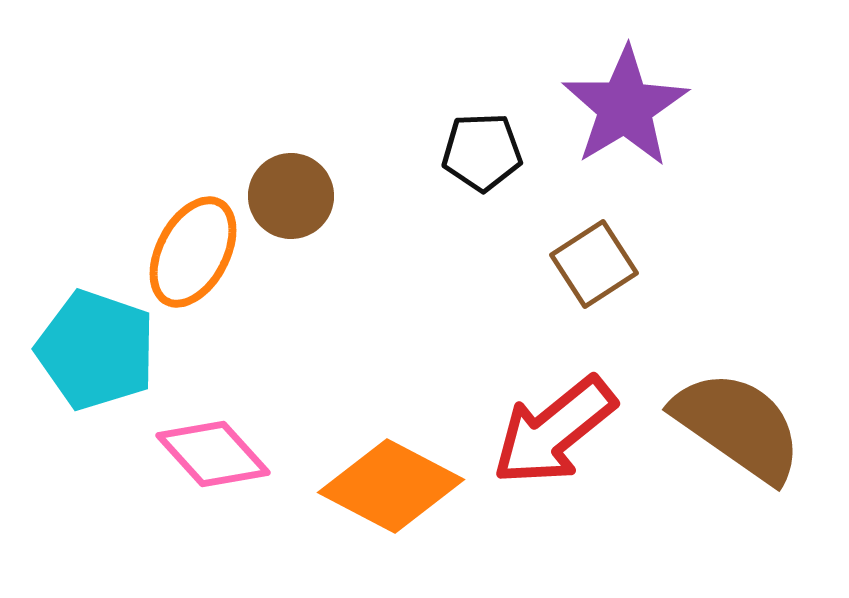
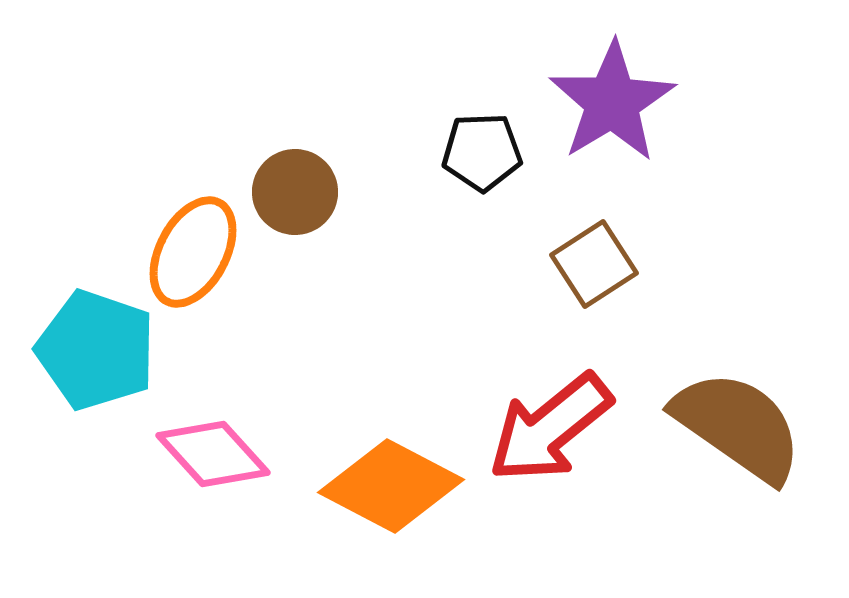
purple star: moved 13 px left, 5 px up
brown circle: moved 4 px right, 4 px up
red arrow: moved 4 px left, 3 px up
